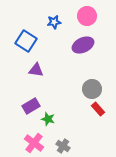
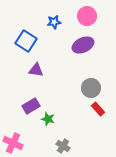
gray circle: moved 1 px left, 1 px up
pink cross: moved 21 px left; rotated 12 degrees counterclockwise
